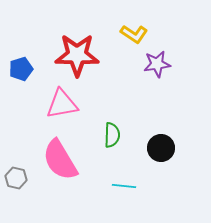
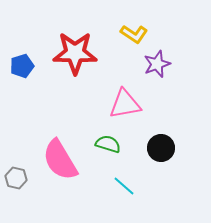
red star: moved 2 px left, 2 px up
purple star: rotated 12 degrees counterclockwise
blue pentagon: moved 1 px right, 3 px up
pink triangle: moved 63 px right
green semicircle: moved 4 px left, 9 px down; rotated 75 degrees counterclockwise
cyan line: rotated 35 degrees clockwise
